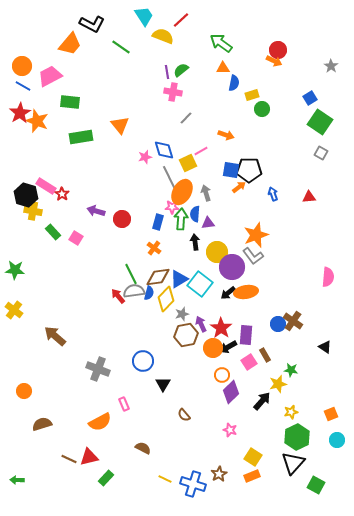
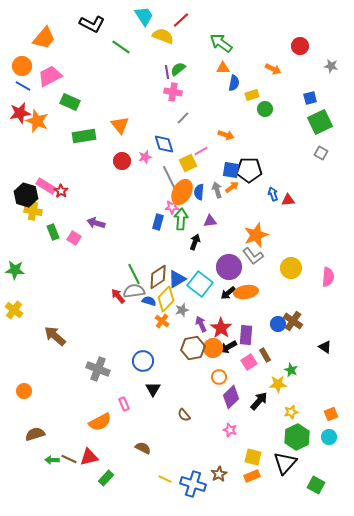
orange trapezoid at (70, 44): moved 26 px left, 6 px up
red circle at (278, 50): moved 22 px right, 4 px up
orange arrow at (274, 61): moved 1 px left, 8 px down
gray star at (331, 66): rotated 24 degrees counterclockwise
green semicircle at (181, 70): moved 3 px left, 1 px up
blue square at (310, 98): rotated 16 degrees clockwise
green rectangle at (70, 102): rotated 18 degrees clockwise
green circle at (262, 109): moved 3 px right
red star at (20, 113): rotated 20 degrees clockwise
gray line at (186, 118): moved 3 px left
green square at (320, 122): rotated 30 degrees clockwise
green rectangle at (81, 137): moved 3 px right, 1 px up
blue diamond at (164, 150): moved 6 px up
orange arrow at (239, 187): moved 7 px left
gray arrow at (206, 193): moved 11 px right, 3 px up
red star at (62, 194): moved 1 px left, 3 px up
red triangle at (309, 197): moved 21 px left, 3 px down
purple arrow at (96, 211): moved 12 px down
blue semicircle at (195, 214): moved 4 px right, 22 px up
red circle at (122, 219): moved 58 px up
purple triangle at (208, 223): moved 2 px right, 2 px up
green rectangle at (53, 232): rotated 21 degrees clockwise
pink square at (76, 238): moved 2 px left
black arrow at (195, 242): rotated 28 degrees clockwise
orange cross at (154, 248): moved 8 px right, 73 px down
yellow circle at (217, 252): moved 74 px right, 16 px down
purple circle at (232, 267): moved 3 px left
green line at (131, 274): moved 3 px right
brown diamond at (158, 277): rotated 25 degrees counterclockwise
blue triangle at (179, 279): moved 2 px left
blue semicircle at (149, 293): moved 8 px down; rotated 88 degrees counterclockwise
gray star at (182, 314): moved 4 px up
brown hexagon at (186, 335): moved 7 px right, 13 px down
green star at (291, 370): rotated 16 degrees clockwise
orange circle at (222, 375): moved 3 px left, 2 px down
black triangle at (163, 384): moved 10 px left, 5 px down
yellow star at (278, 384): rotated 12 degrees clockwise
purple diamond at (231, 392): moved 5 px down
black arrow at (262, 401): moved 3 px left
brown semicircle at (42, 424): moved 7 px left, 10 px down
cyan circle at (337, 440): moved 8 px left, 3 px up
yellow square at (253, 457): rotated 18 degrees counterclockwise
black triangle at (293, 463): moved 8 px left
green arrow at (17, 480): moved 35 px right, 20 px up
